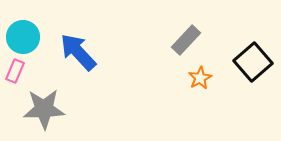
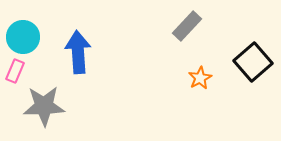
gray rectangle: moved 1 px right, 14 px up
blue arrow: rotated 39 degrees clockwise
gray star: moved 3 px up
